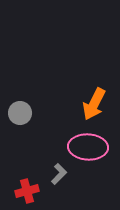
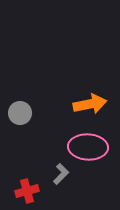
orange arrow: moved 4 px left; rotated 128 degrees counterclockwise
gray L-shape: moved 2 px right
